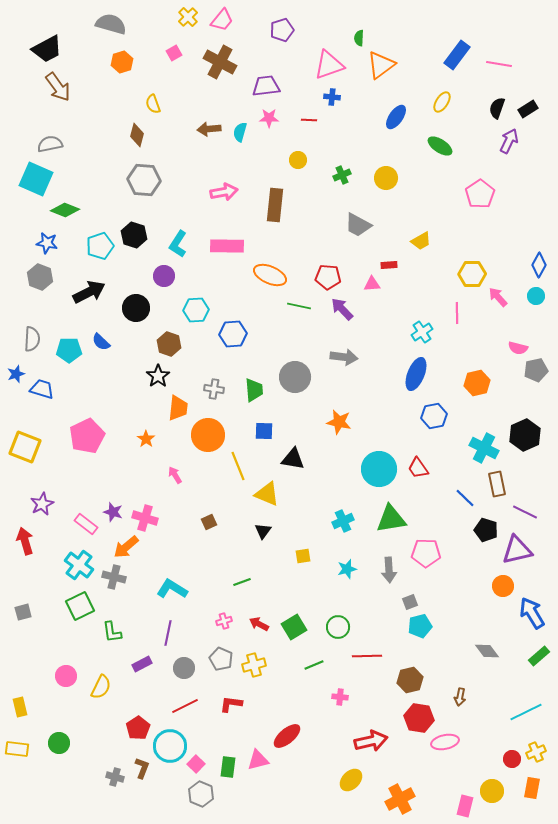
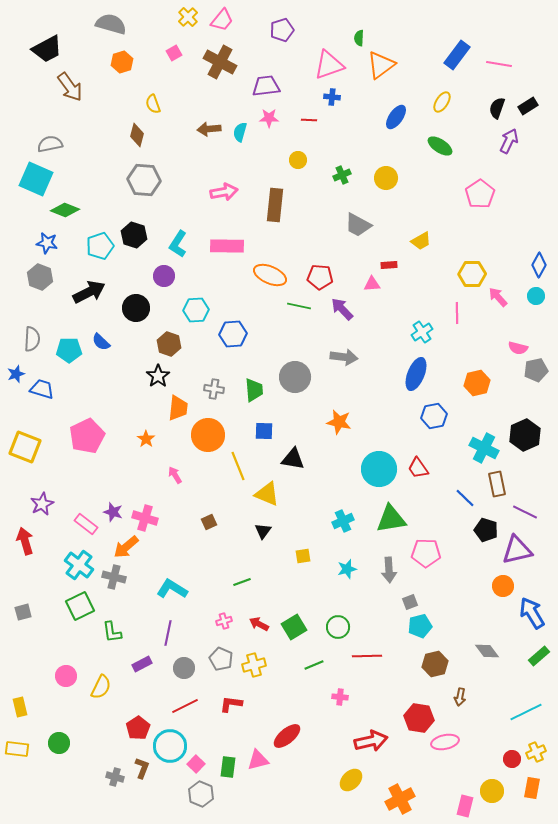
brown arrow at (58, 87): moved 12 px right
black rectangle at (528, 109): moved 3 px up
red pentagon at (328, 277): moved 8 px left
brown hexagon at (410, 680): moved 25 px right, 16 px up
